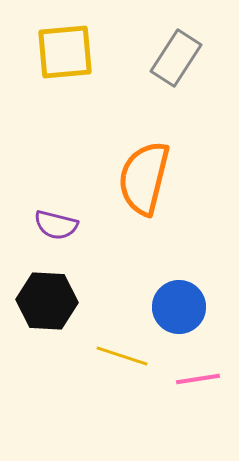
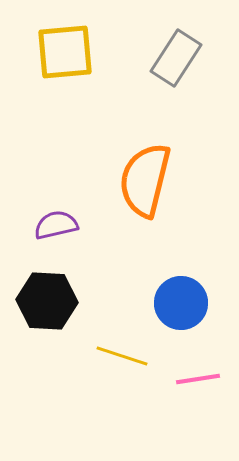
orange semicircle: moved 1 px right, 2 px down
purple semicircle: rotated 153 degrees clockwise
blue circle: moved 2 px right, 4 px up
